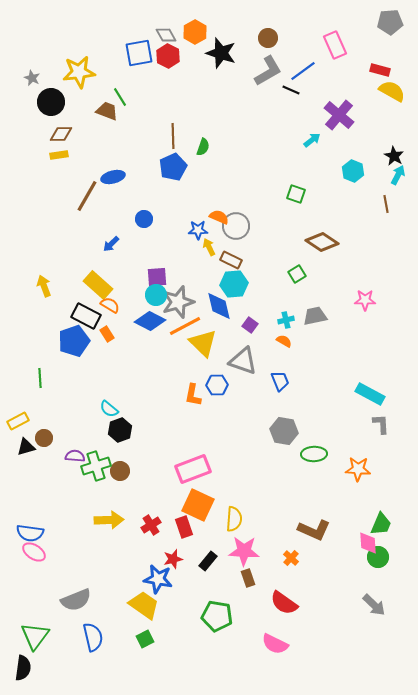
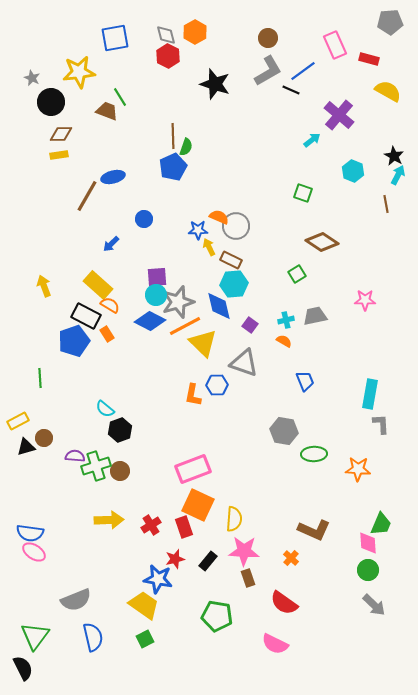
gray diamond at (166, 35): rotated 15 degrees clockwise
blue square at (139, 53): moved 24 px left, 15 px up
black star at (221, 53): moved 6 px left, 31 px down
red rectangle at (380, 70): moved 11 px left, 11 px up
yellow semicircle at (392, 91): moved 4 px left
green semicircle at (203, 147): moved 17 px left
green square at (296, 194): moved 7 px right, 1 px up
gray triangle at (243, 361): moved 1 px right, 2 px down
blue trapezoid at (280, 381): moved 25 px right
cyan rectangle at (370, 394): rotated 72 degrees clockwise
cyan semicircle at (109, 409): moved 4 px left
green circle at (378, 557): moved 10 px left, 13 px down
red star at (173, 559): moved 2 px right
black semicircle at (23, 668): rotated 35 degrees counterclockwise
